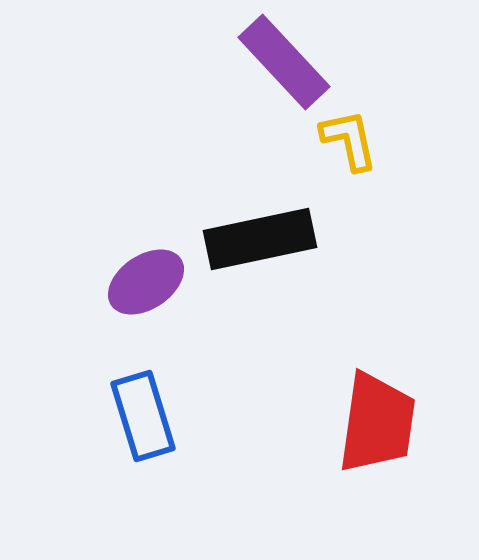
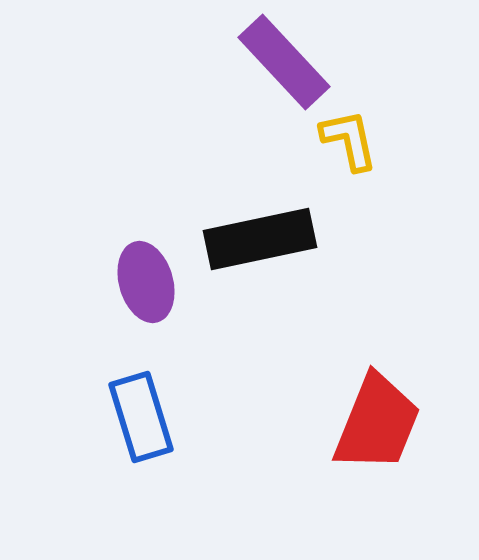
purple ellipse: rotated 72 degrees counterclockwise
blue rectangle: moved 2 px left, 1 px down
red trapezoid: rotated 14 degrees clockwise
